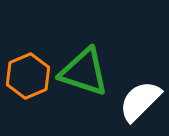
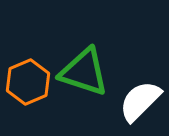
orange hexagon: moved 6 px down
